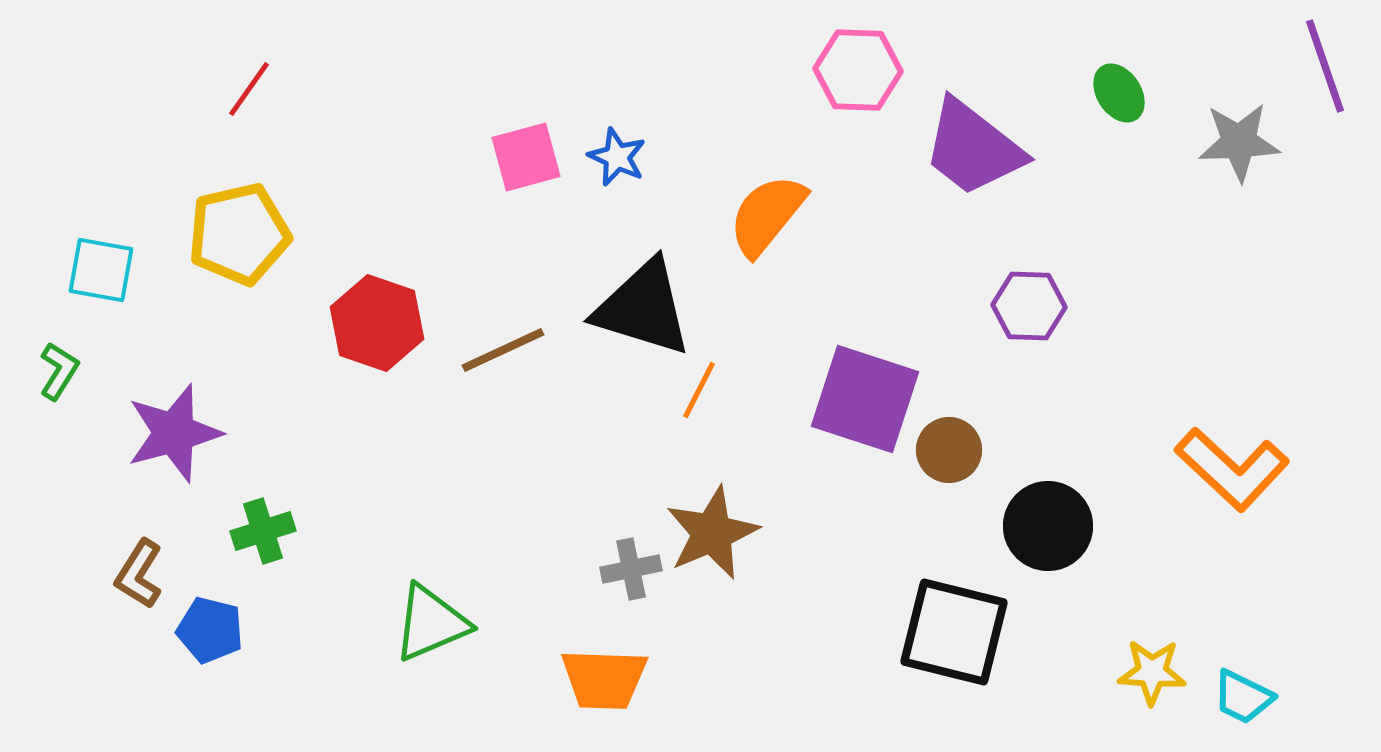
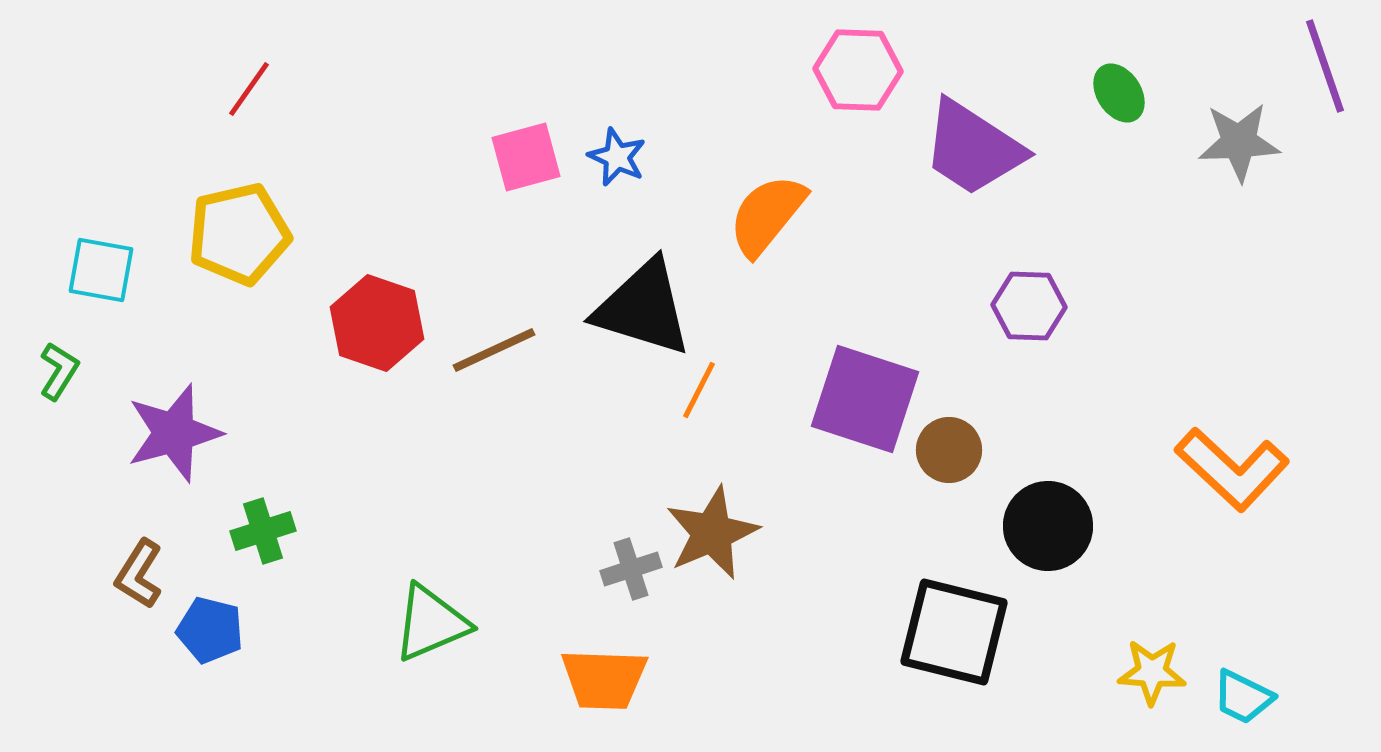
purple trapezoid: rotated 5 degrees counterclockwise
brown line: moved 9 px left
gray cross: rotated 6 degrees counterclockwise
